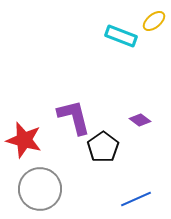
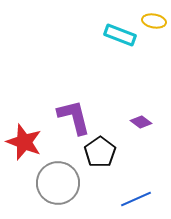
yellow ellipse: rotated 50 degrees clockwise
cyan rectangle: moved 1 px left, 1 px up
purple diamond: moved 1 px right, 2 px down
red star: moved 2 px down; rotated 6 degrees clockwise
black pentagon: moved 3 px left, 5 px down
gray circle: moved 18 px right, 6 px up
